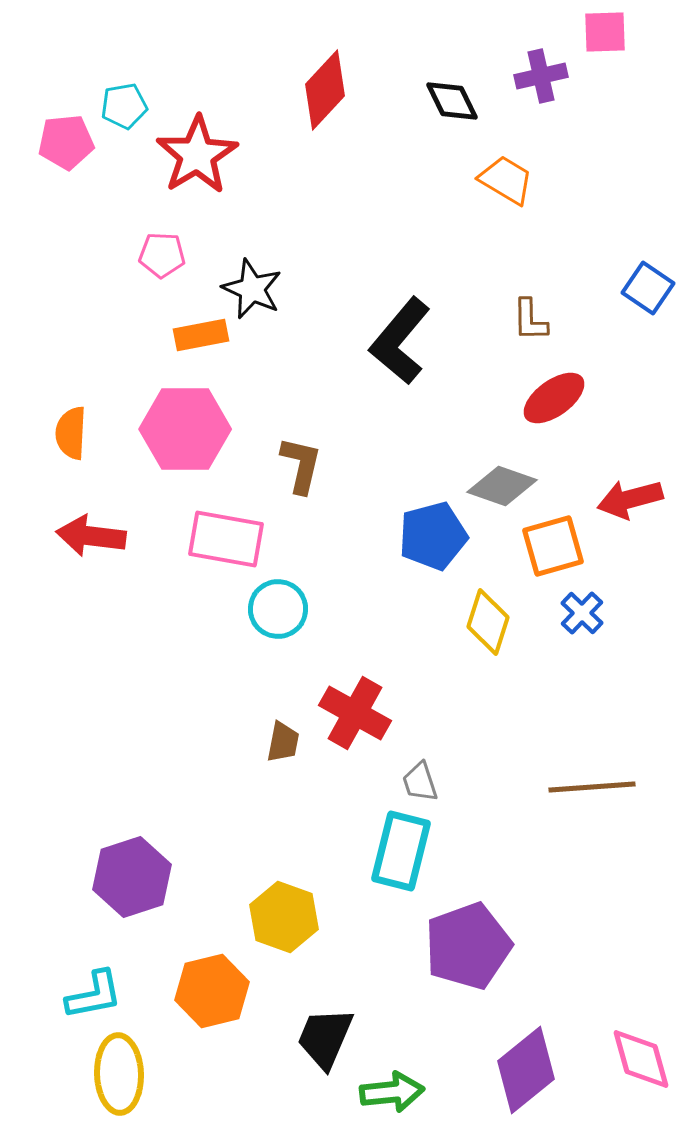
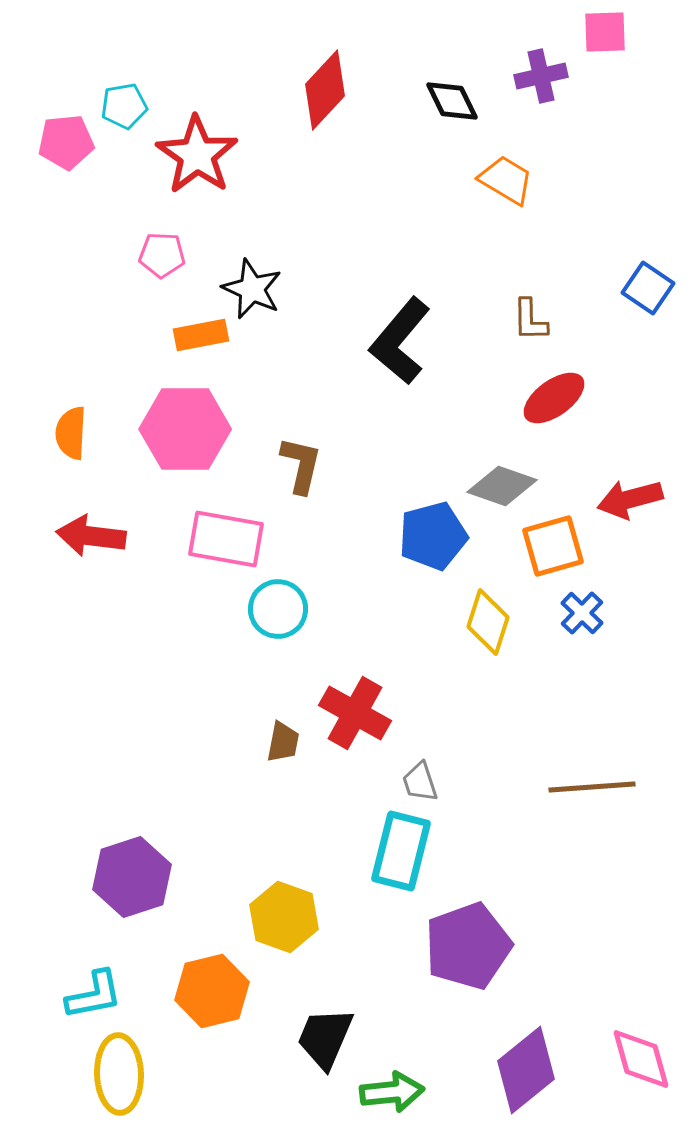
red star at (197, 155): rotated 6 degrees counterclockwise
